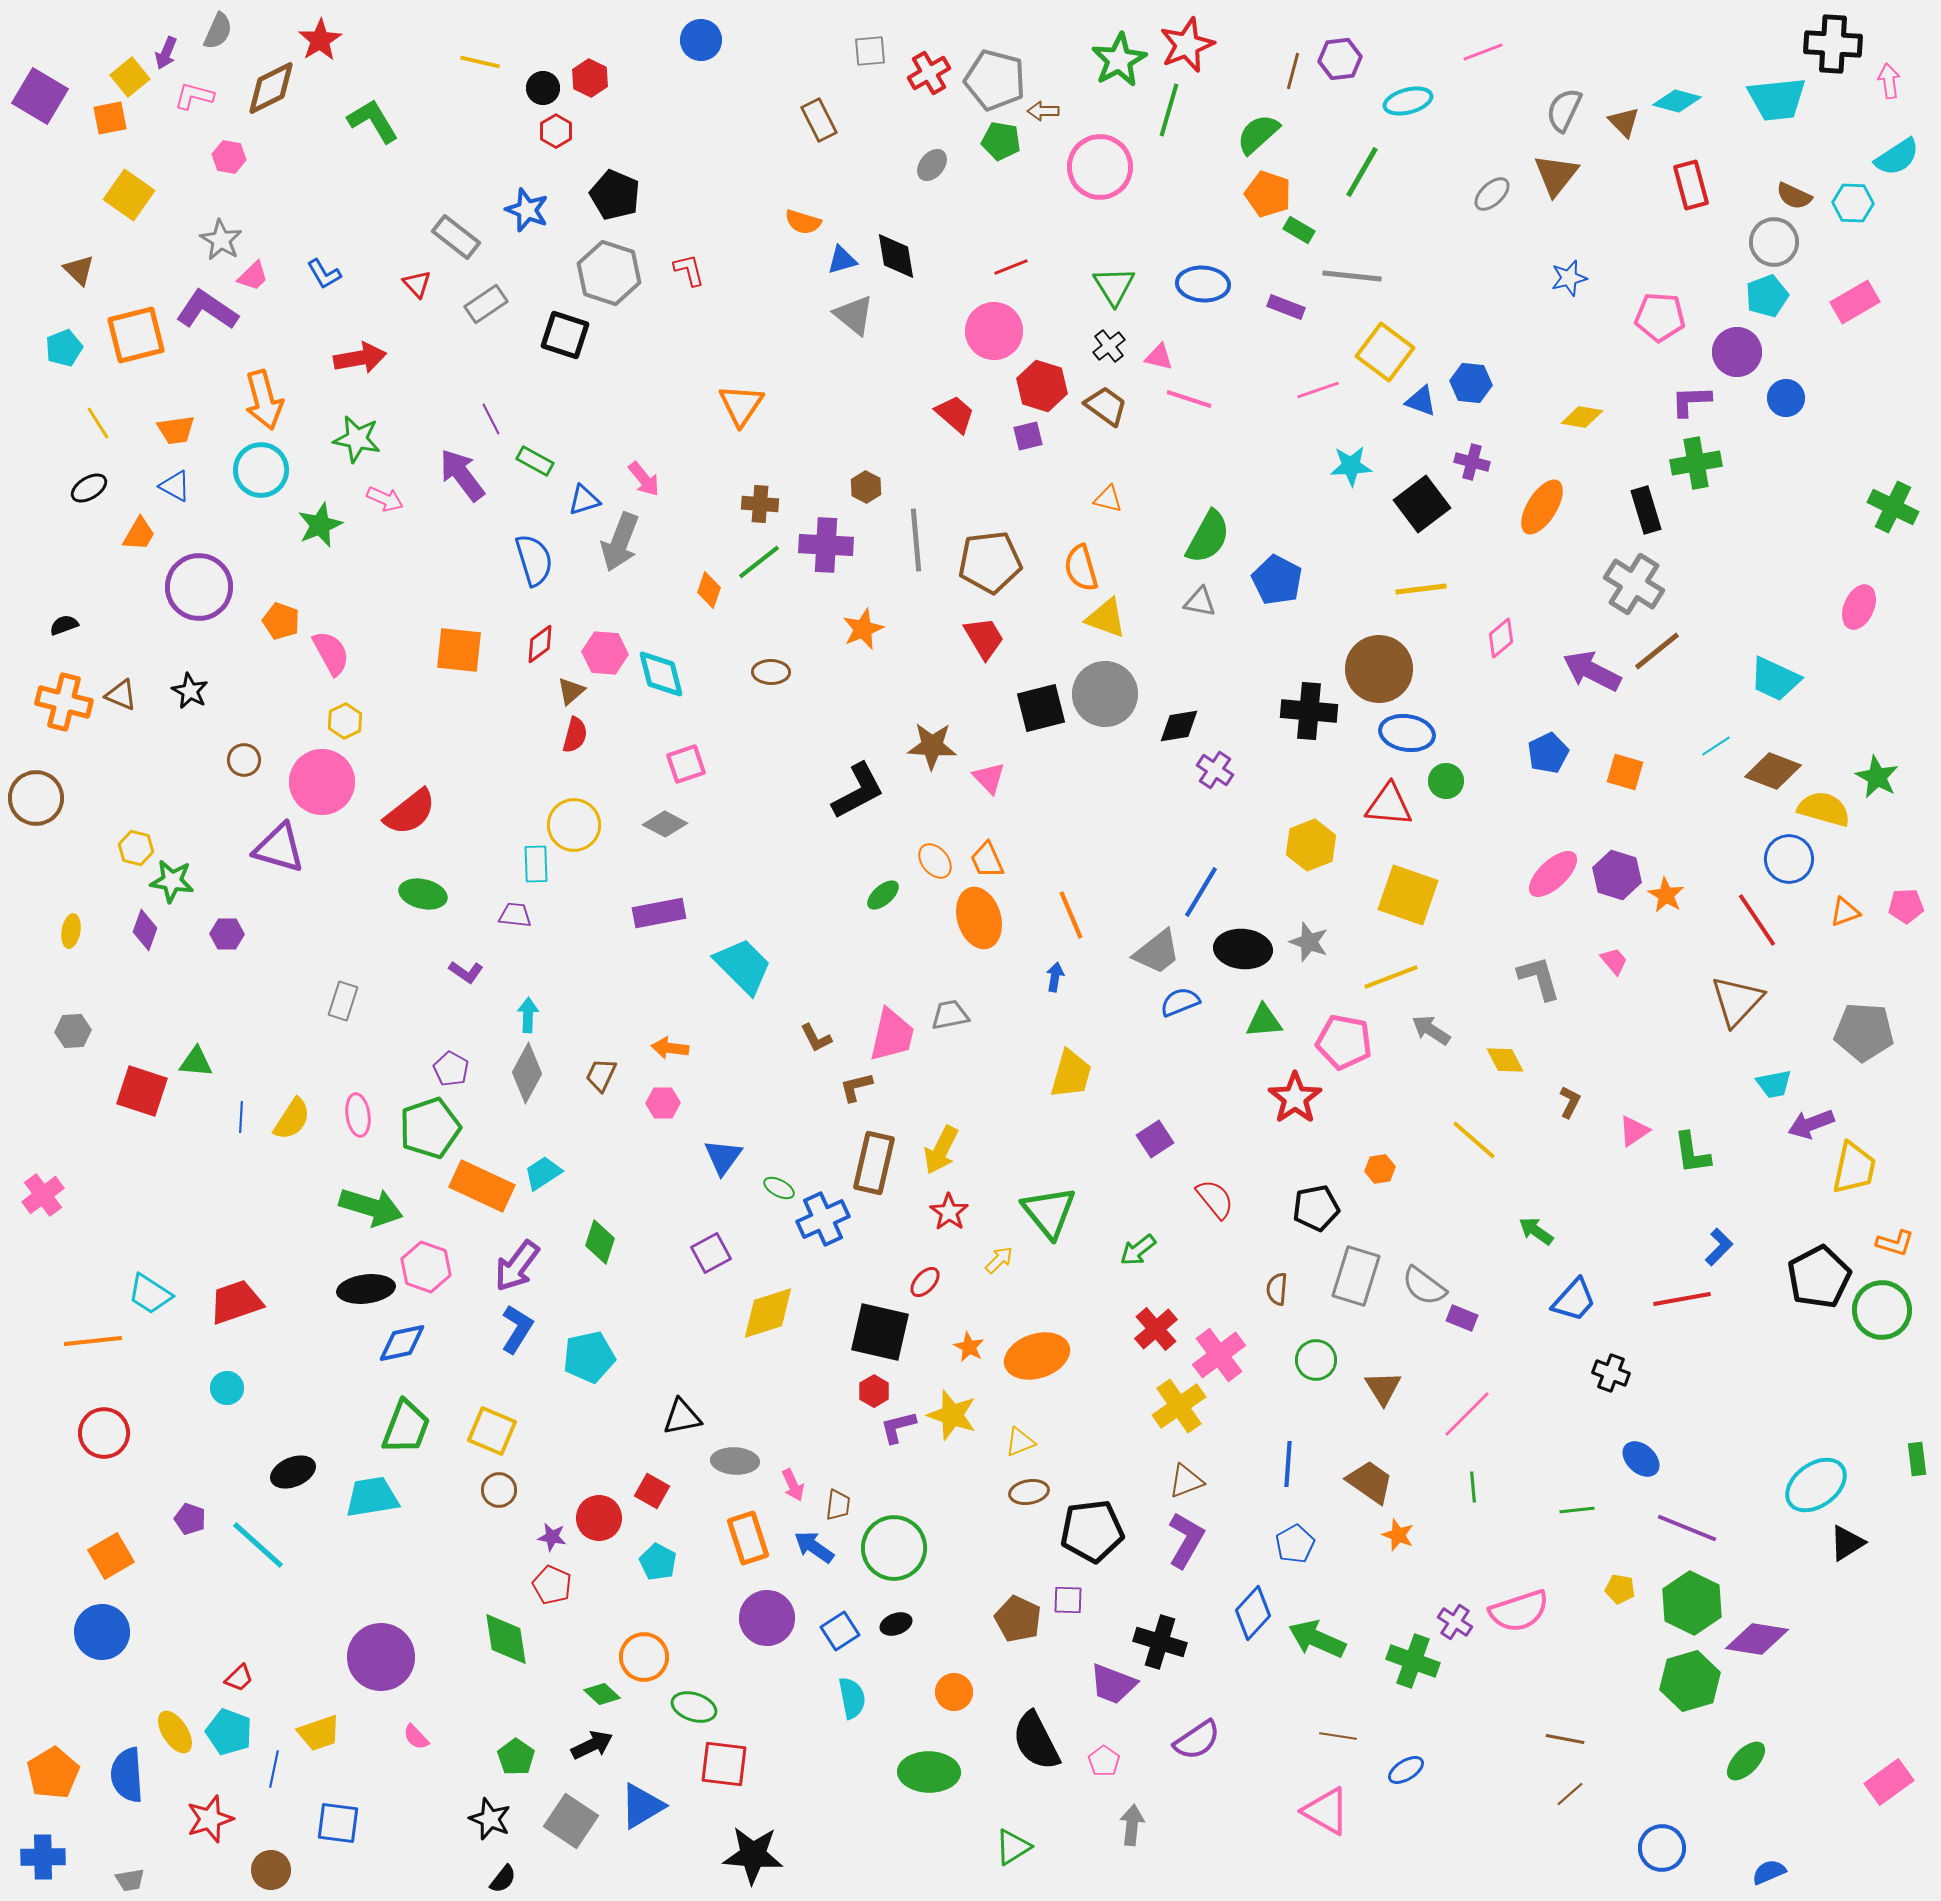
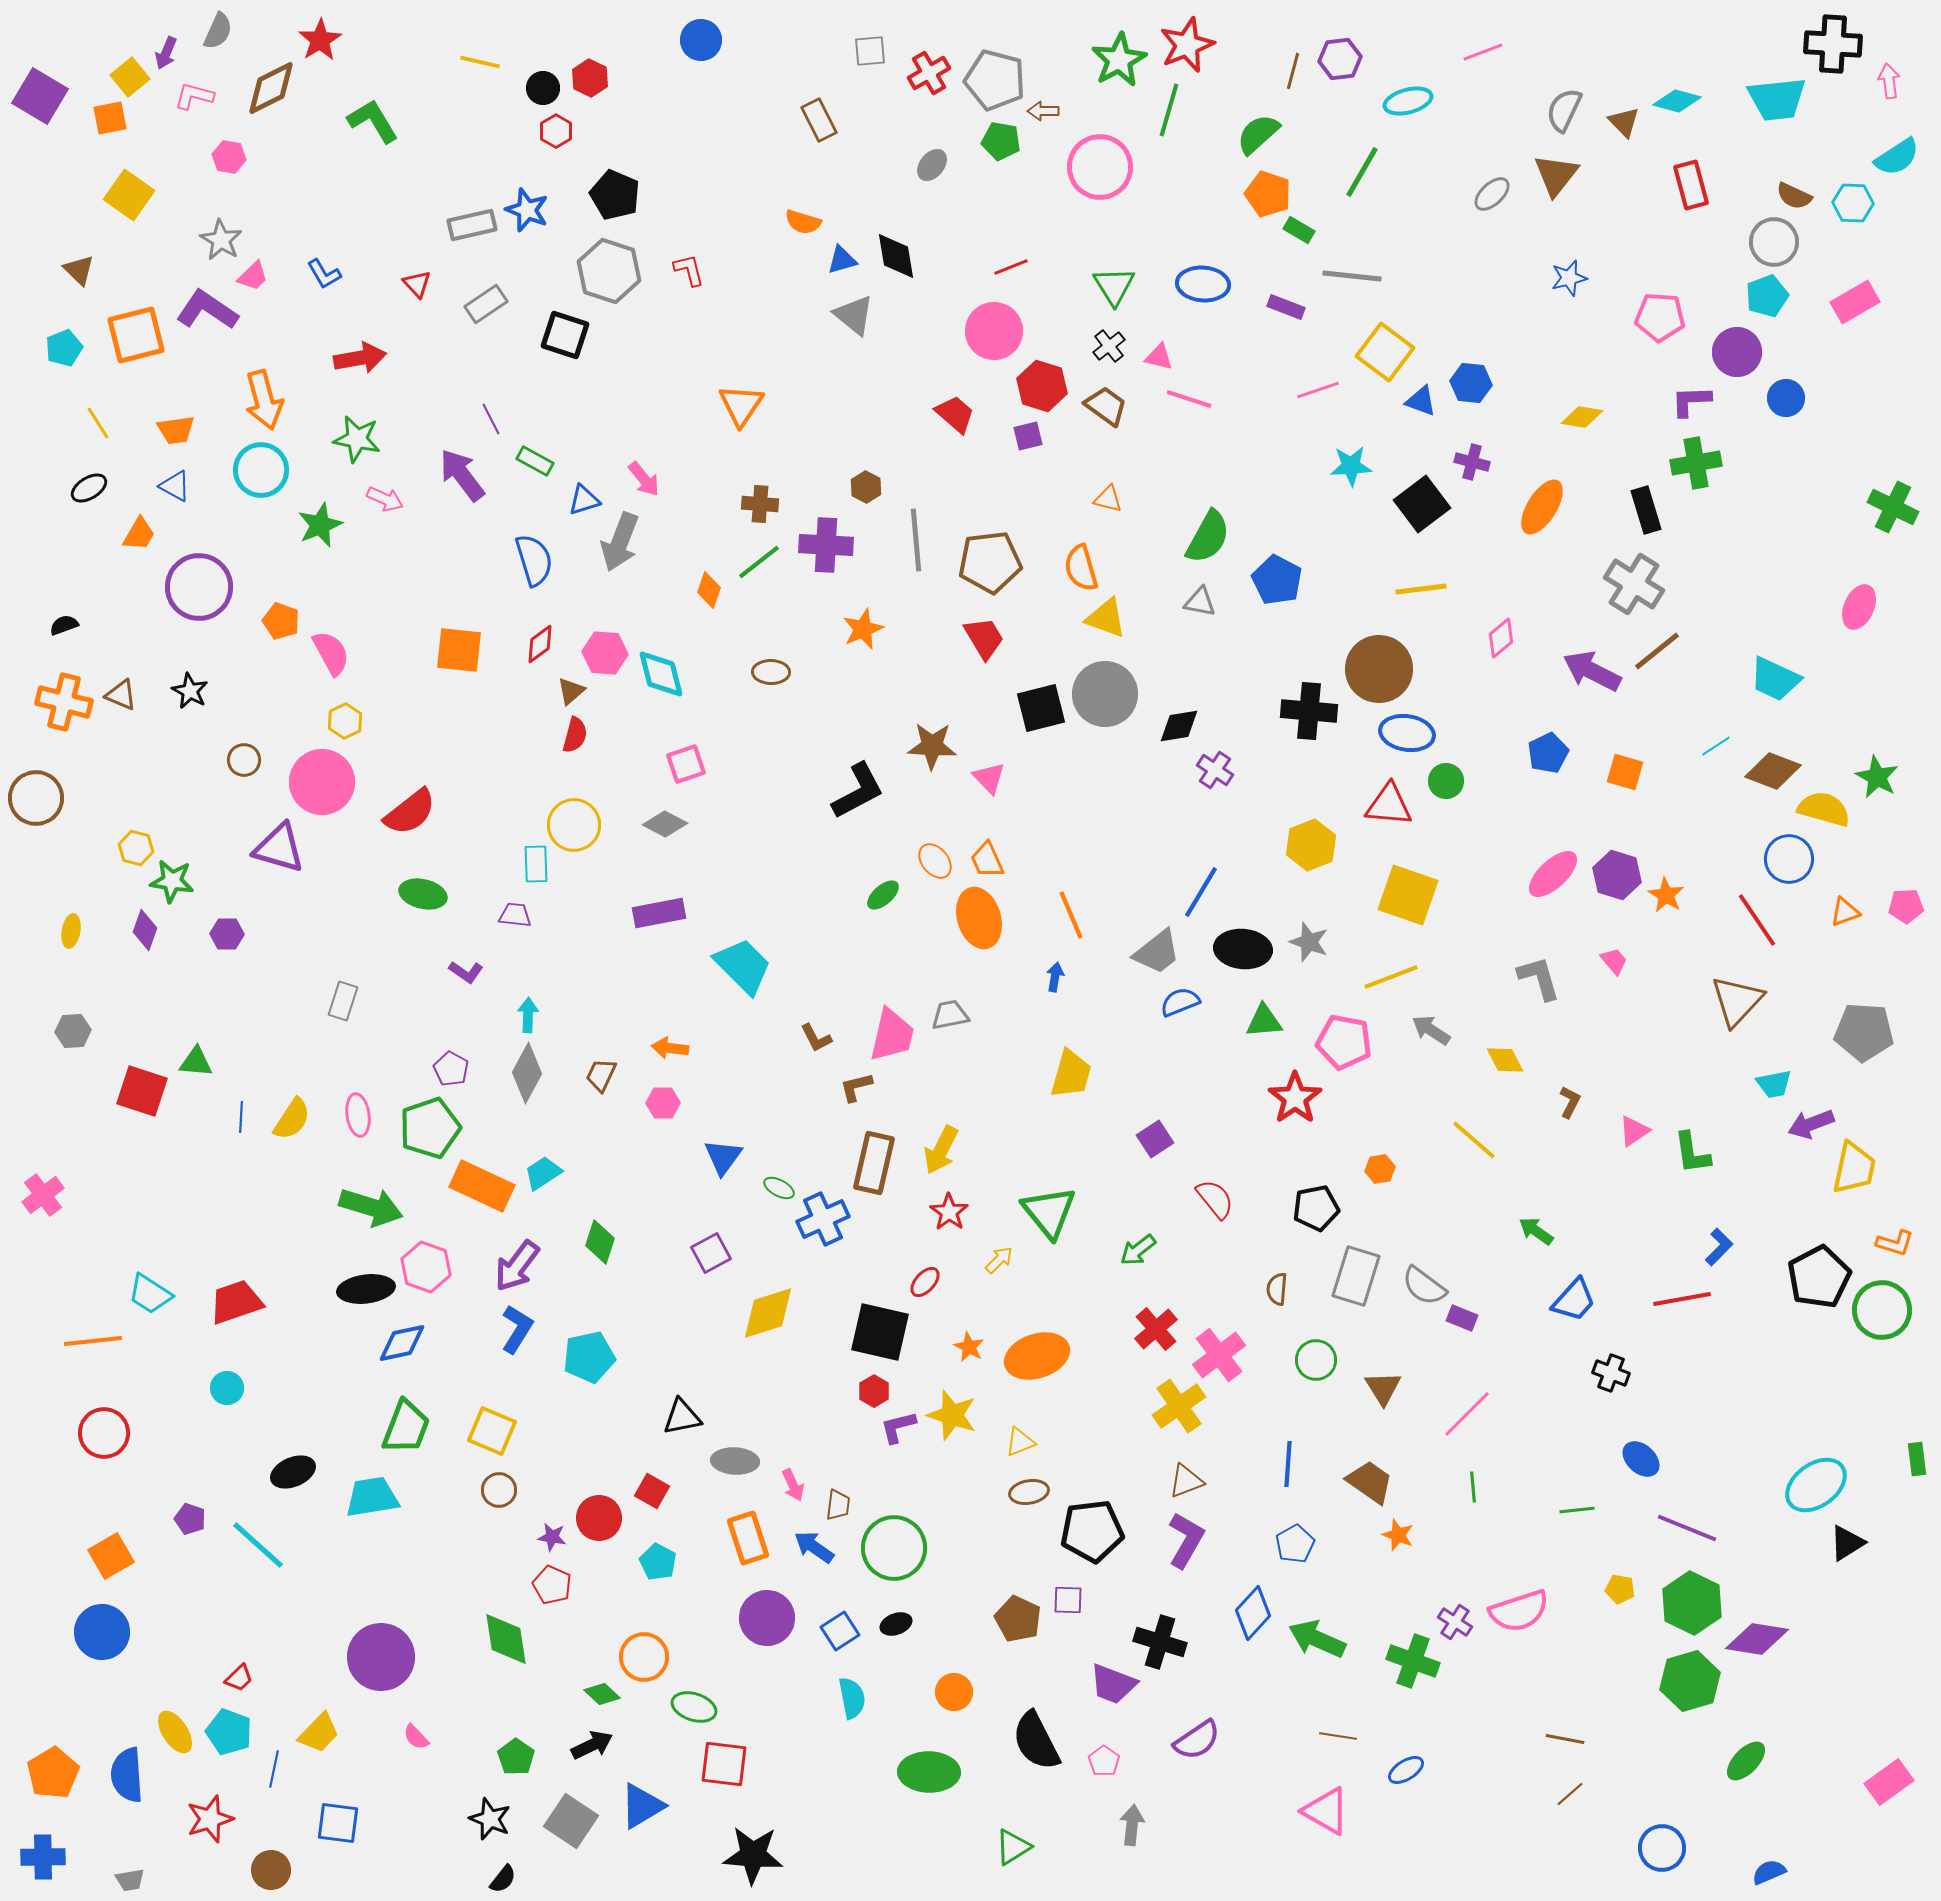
gray rectangle at (456, 237): moved 16 px right, 12 px up; rotated 51 degrees counterclockwise
gray hexagon at (609, 273): moved 2 px up
yellow trapezoid at (319, 1733): rotated 27 degrees counterclockwise
